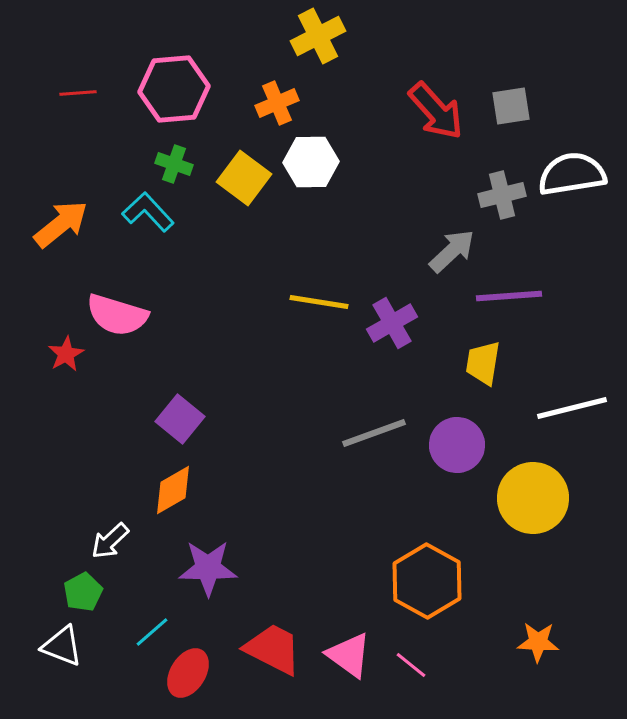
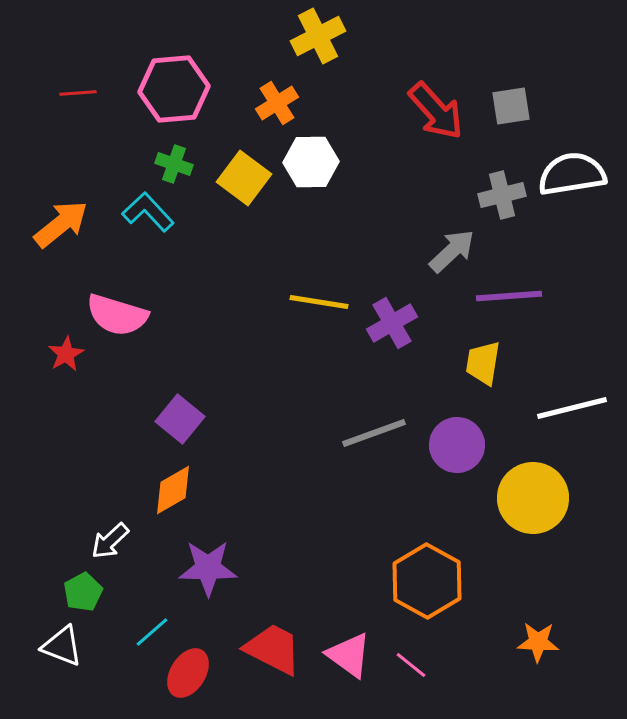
orange cross: rotated 9 degrees counterclockwise
